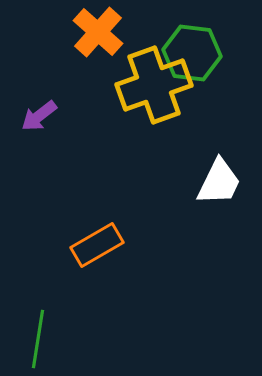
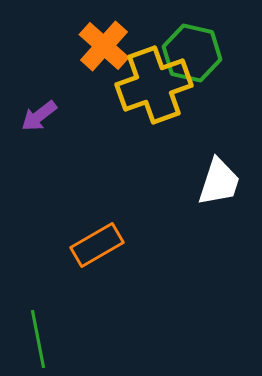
orange cross: moved 6 px right, 14 px down
green hexagon: rotated 6 degrees clockwise
white trapezoid: rotated 8 degrees counterclockwise
green line: rotated 20 degrees counterclockwise
